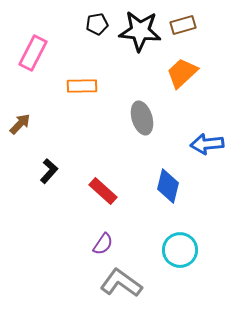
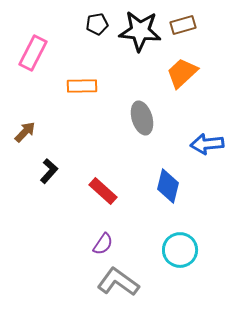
brown arrow: moved 5 px right, 8 px down
gray L-shape: moved 3 px left, 1 px up
